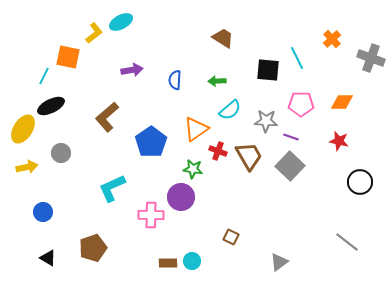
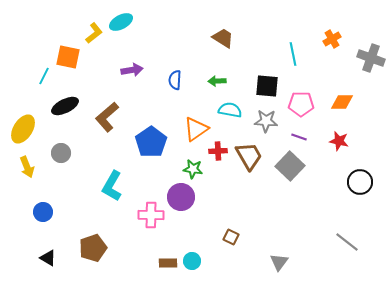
orange cross at (332, 39): rotated 12 degrees clockwise
cyan line at (297, 58): moved 4 px left, 4 px up; rotated 15 degrees clockwise
black square at (268, 70): moved 1 px left, 16 px down
black ellipse at (51, 106): moved 14 px right
cyan semicircle at (230, 110): rotated 130 degrees counterclockwise
purple line at (291, 137): moved 8 px right
red cross at (218, 151): rotated 24 degrees counterclockwise
yellow arrow at (27, 167): rotated 80 degrees clockwise
cyan L-shape at (112, 188): moved 2 px up; rotated 36 degrees counterclockwise
gray triangle at (279, 262): rotated 18 degrees counterclockwise
